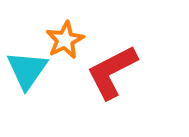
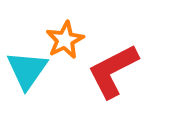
red L-shape: moved 1 px right, 1 px up
